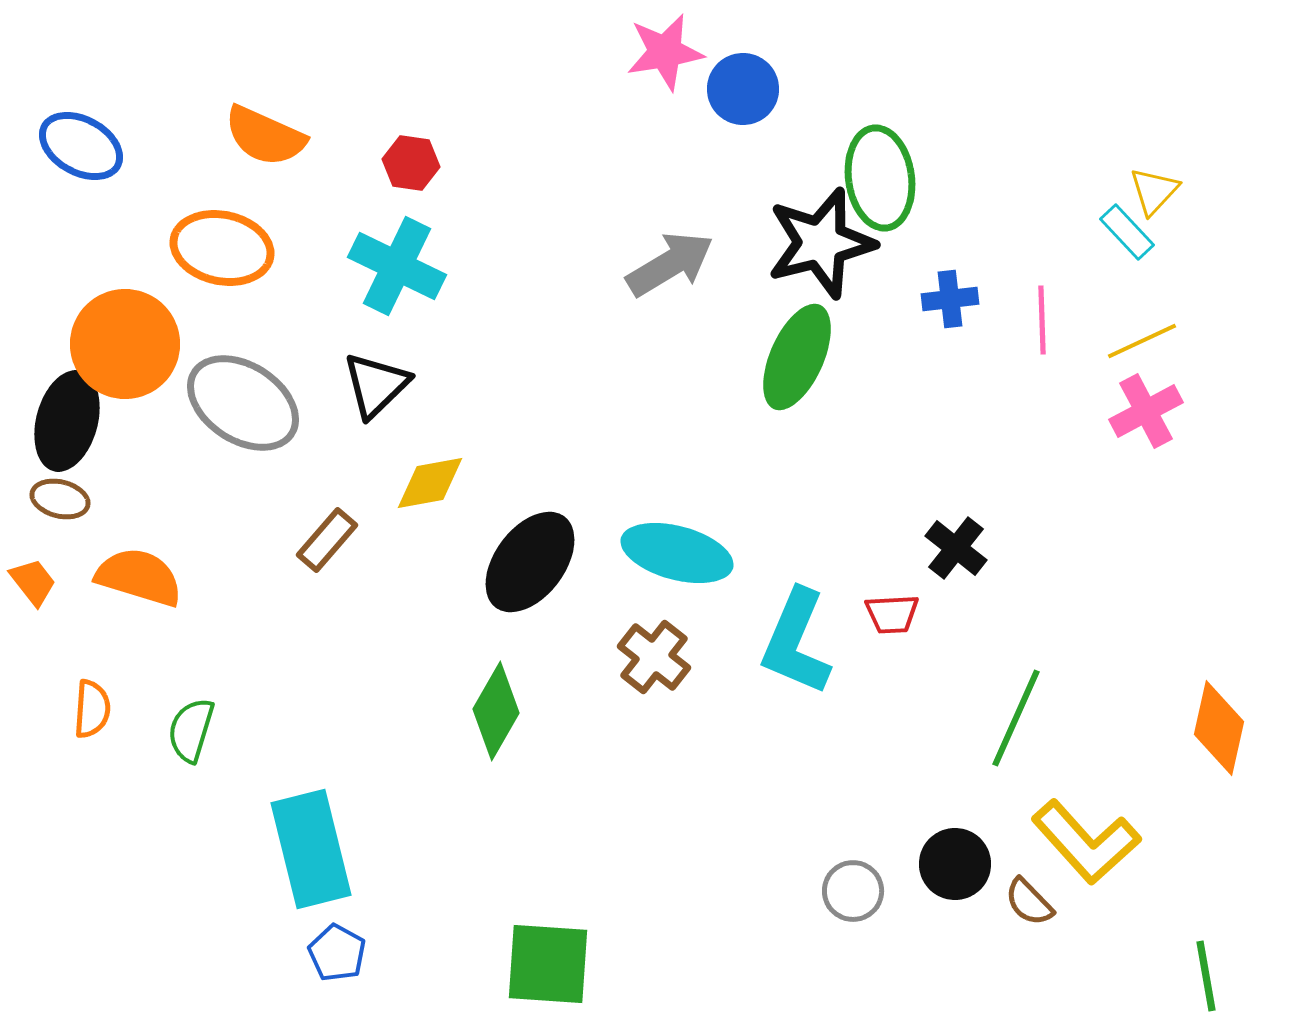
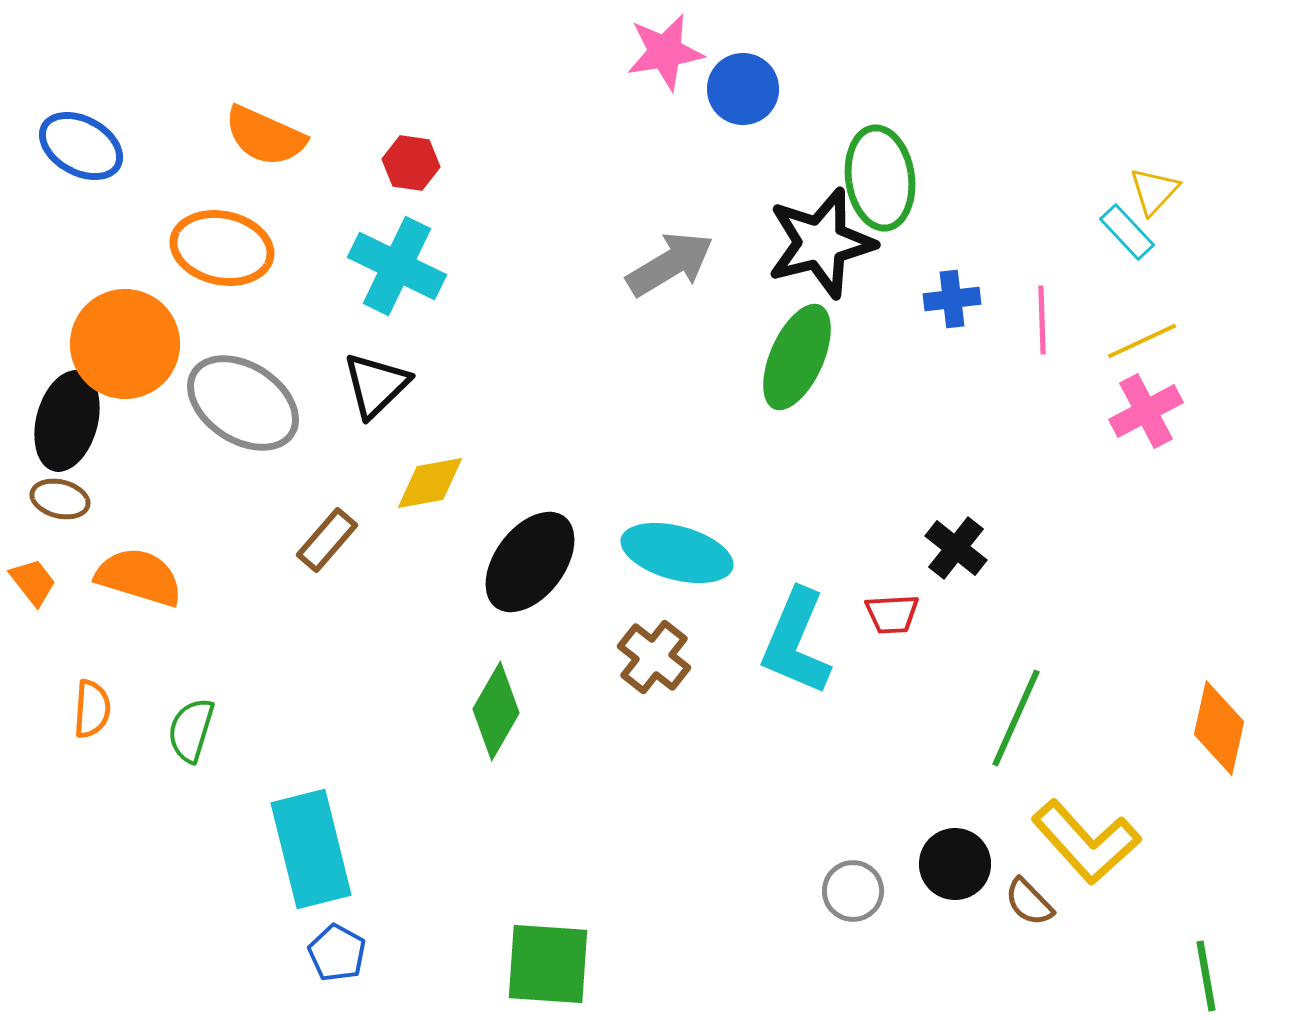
blue cross at (950, 299): moved 2 px right
